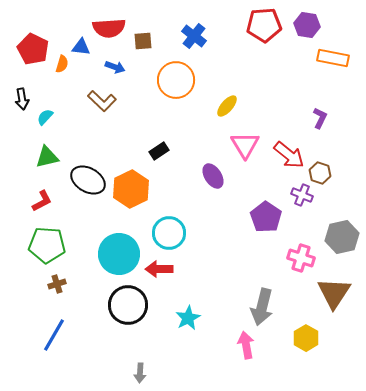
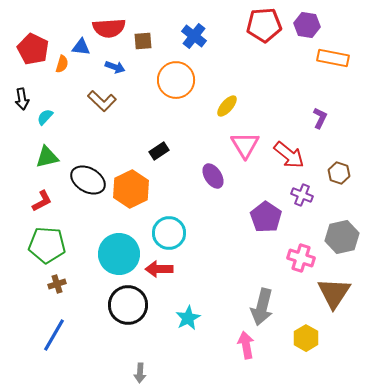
brown hexagon at (320, 173): moved 19 px right
